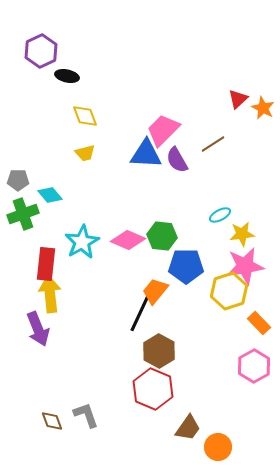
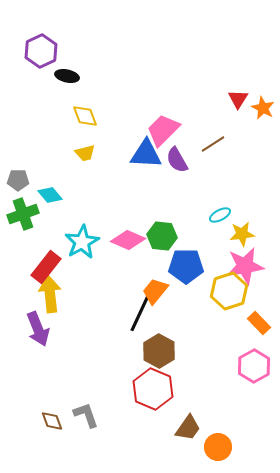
red triangle: rotated 15 degrees counterclockwise
red rectangle: moved 3 px down; rotated 32 degrees clockwise
